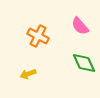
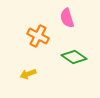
pink semicircle: moved 13 px left, 8 px up; rotated 24 degrees clockwise
green diamond: moved 10 px left, 6 px up; rotated 30 degrees counterclockwise
